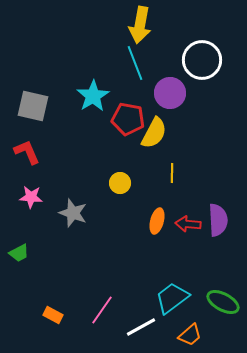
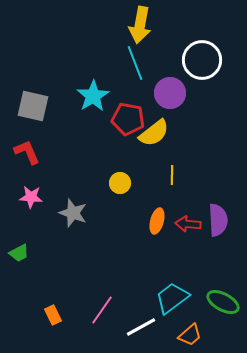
yellow semicircle: rotated 24 degrees clockwise
yellow line: moved 2 px down
orange rectangle: rotated 36 degrees clockwise
